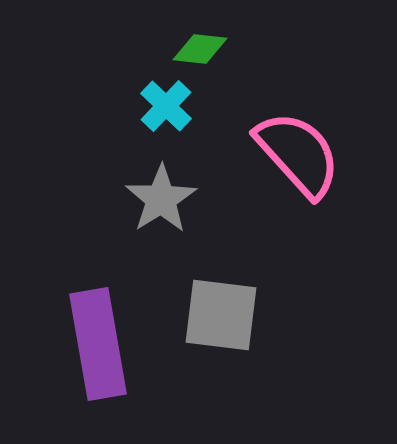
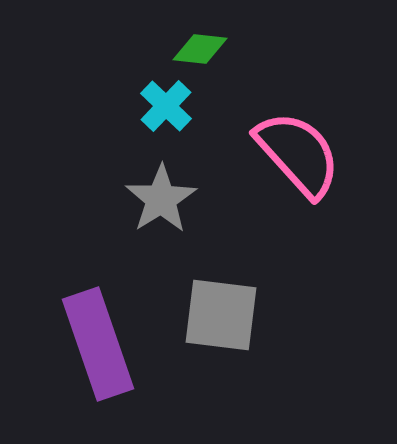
purple rectangle: rotated 9 degrees counterclockwise
